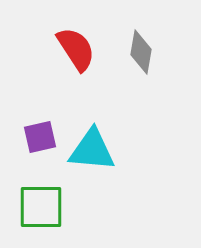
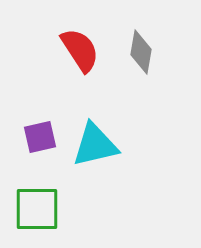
red semicircle: moved 4 px right, 1 px down
cyan triangle: moved 3 px right, 5 px up; rotated 18 degrees counterclockwise
green square: moved 4 px left, 2 px down
